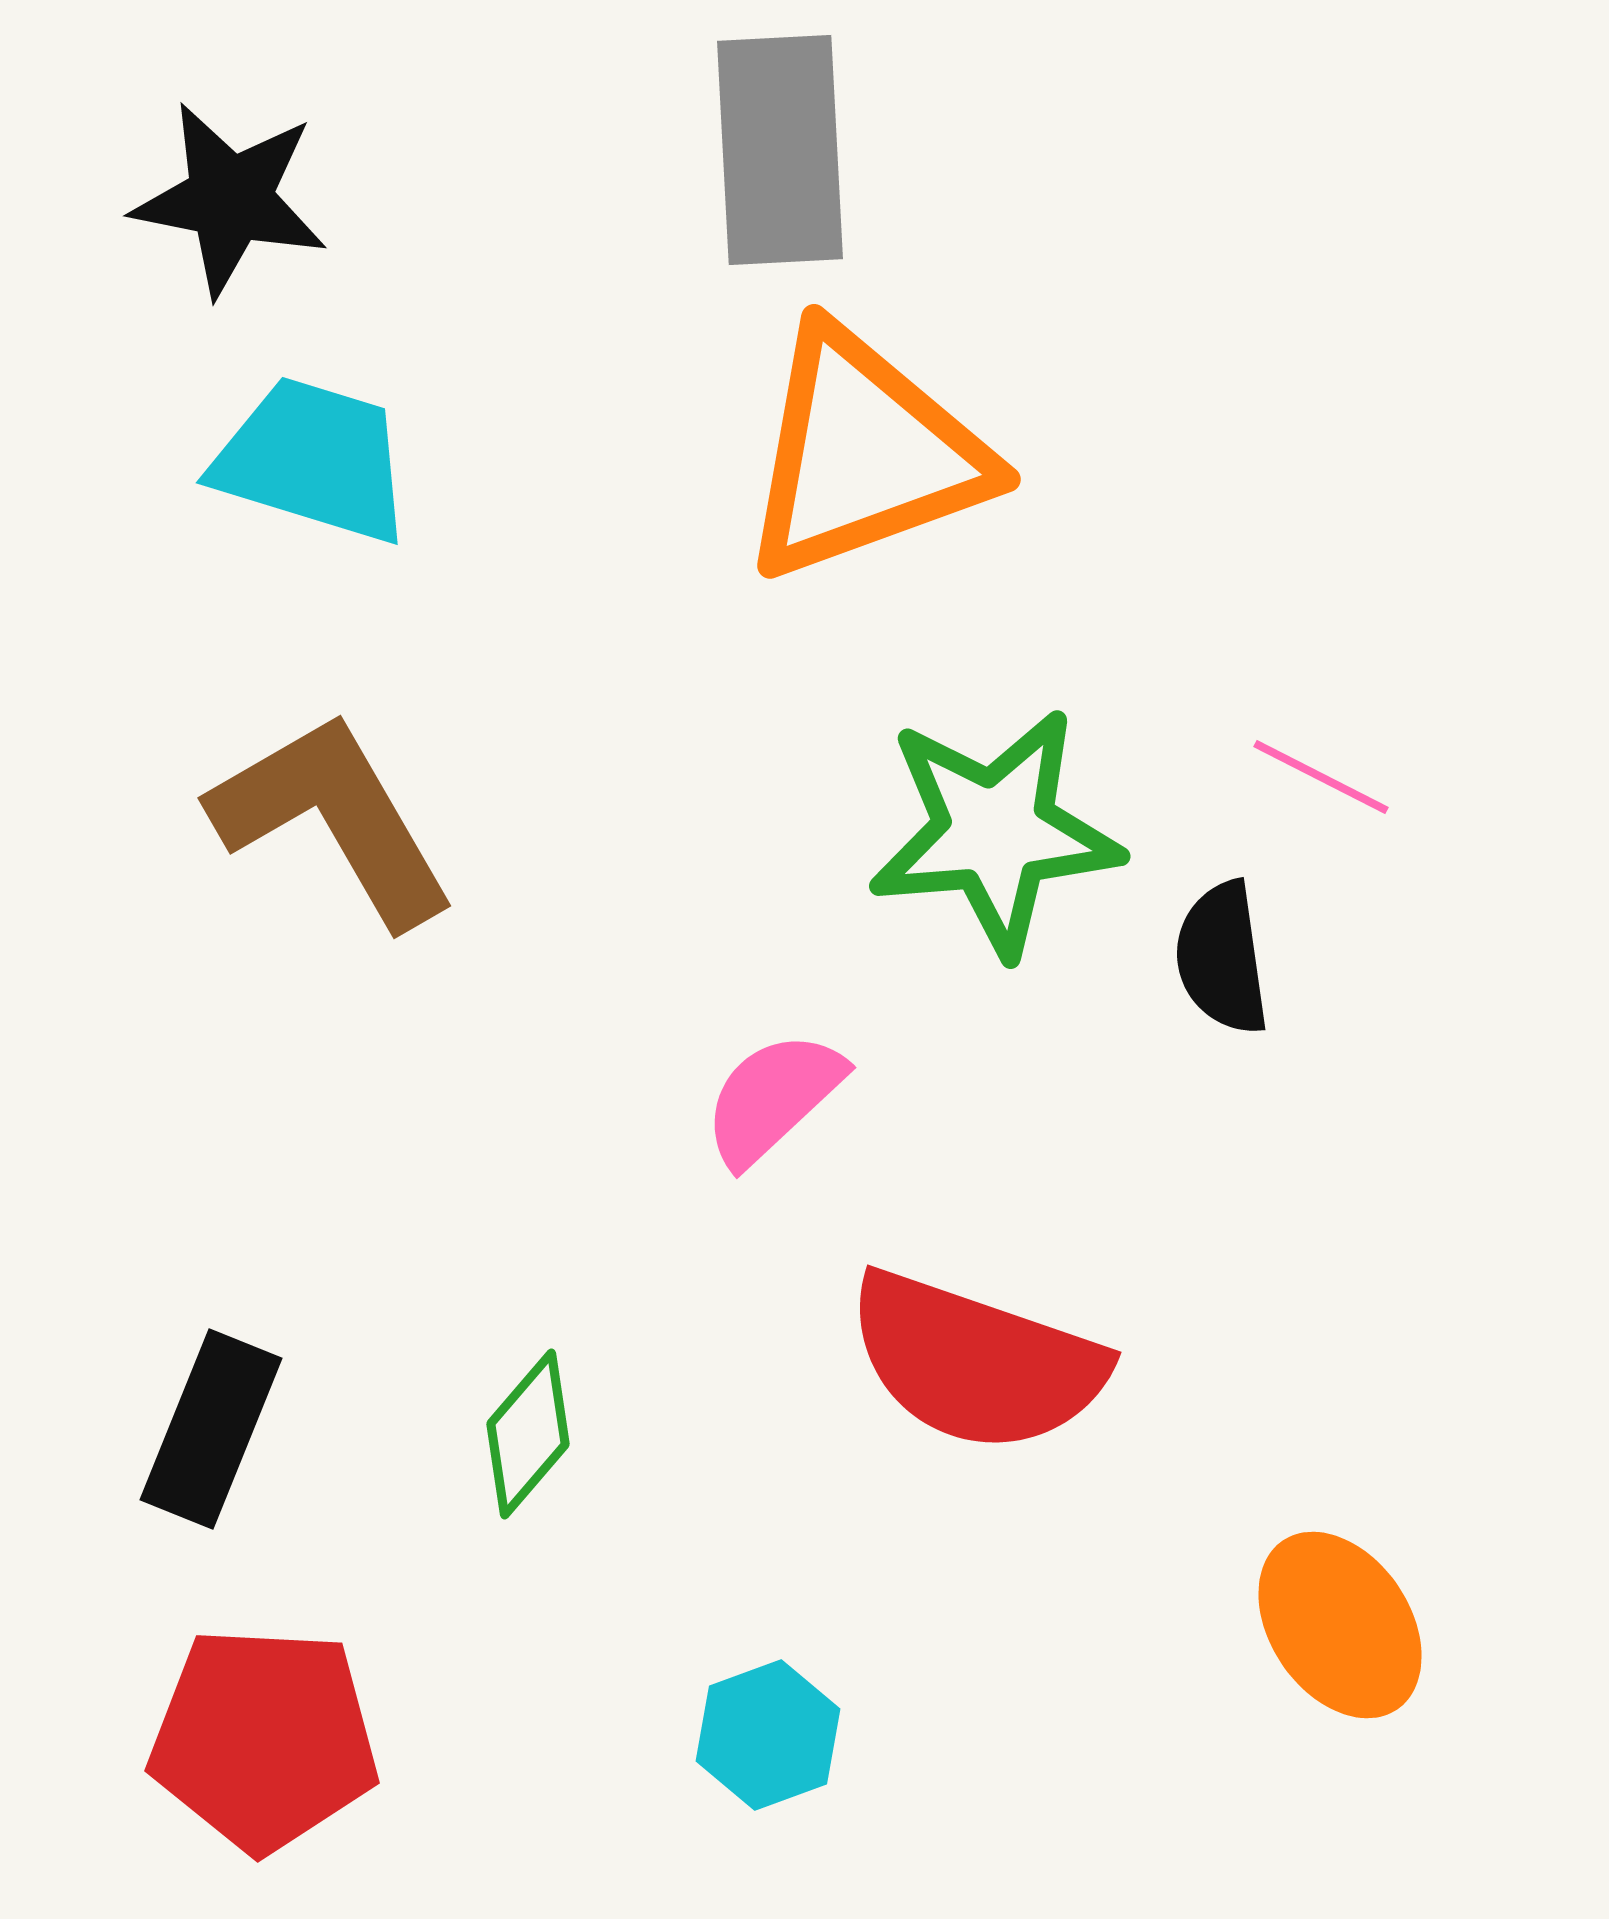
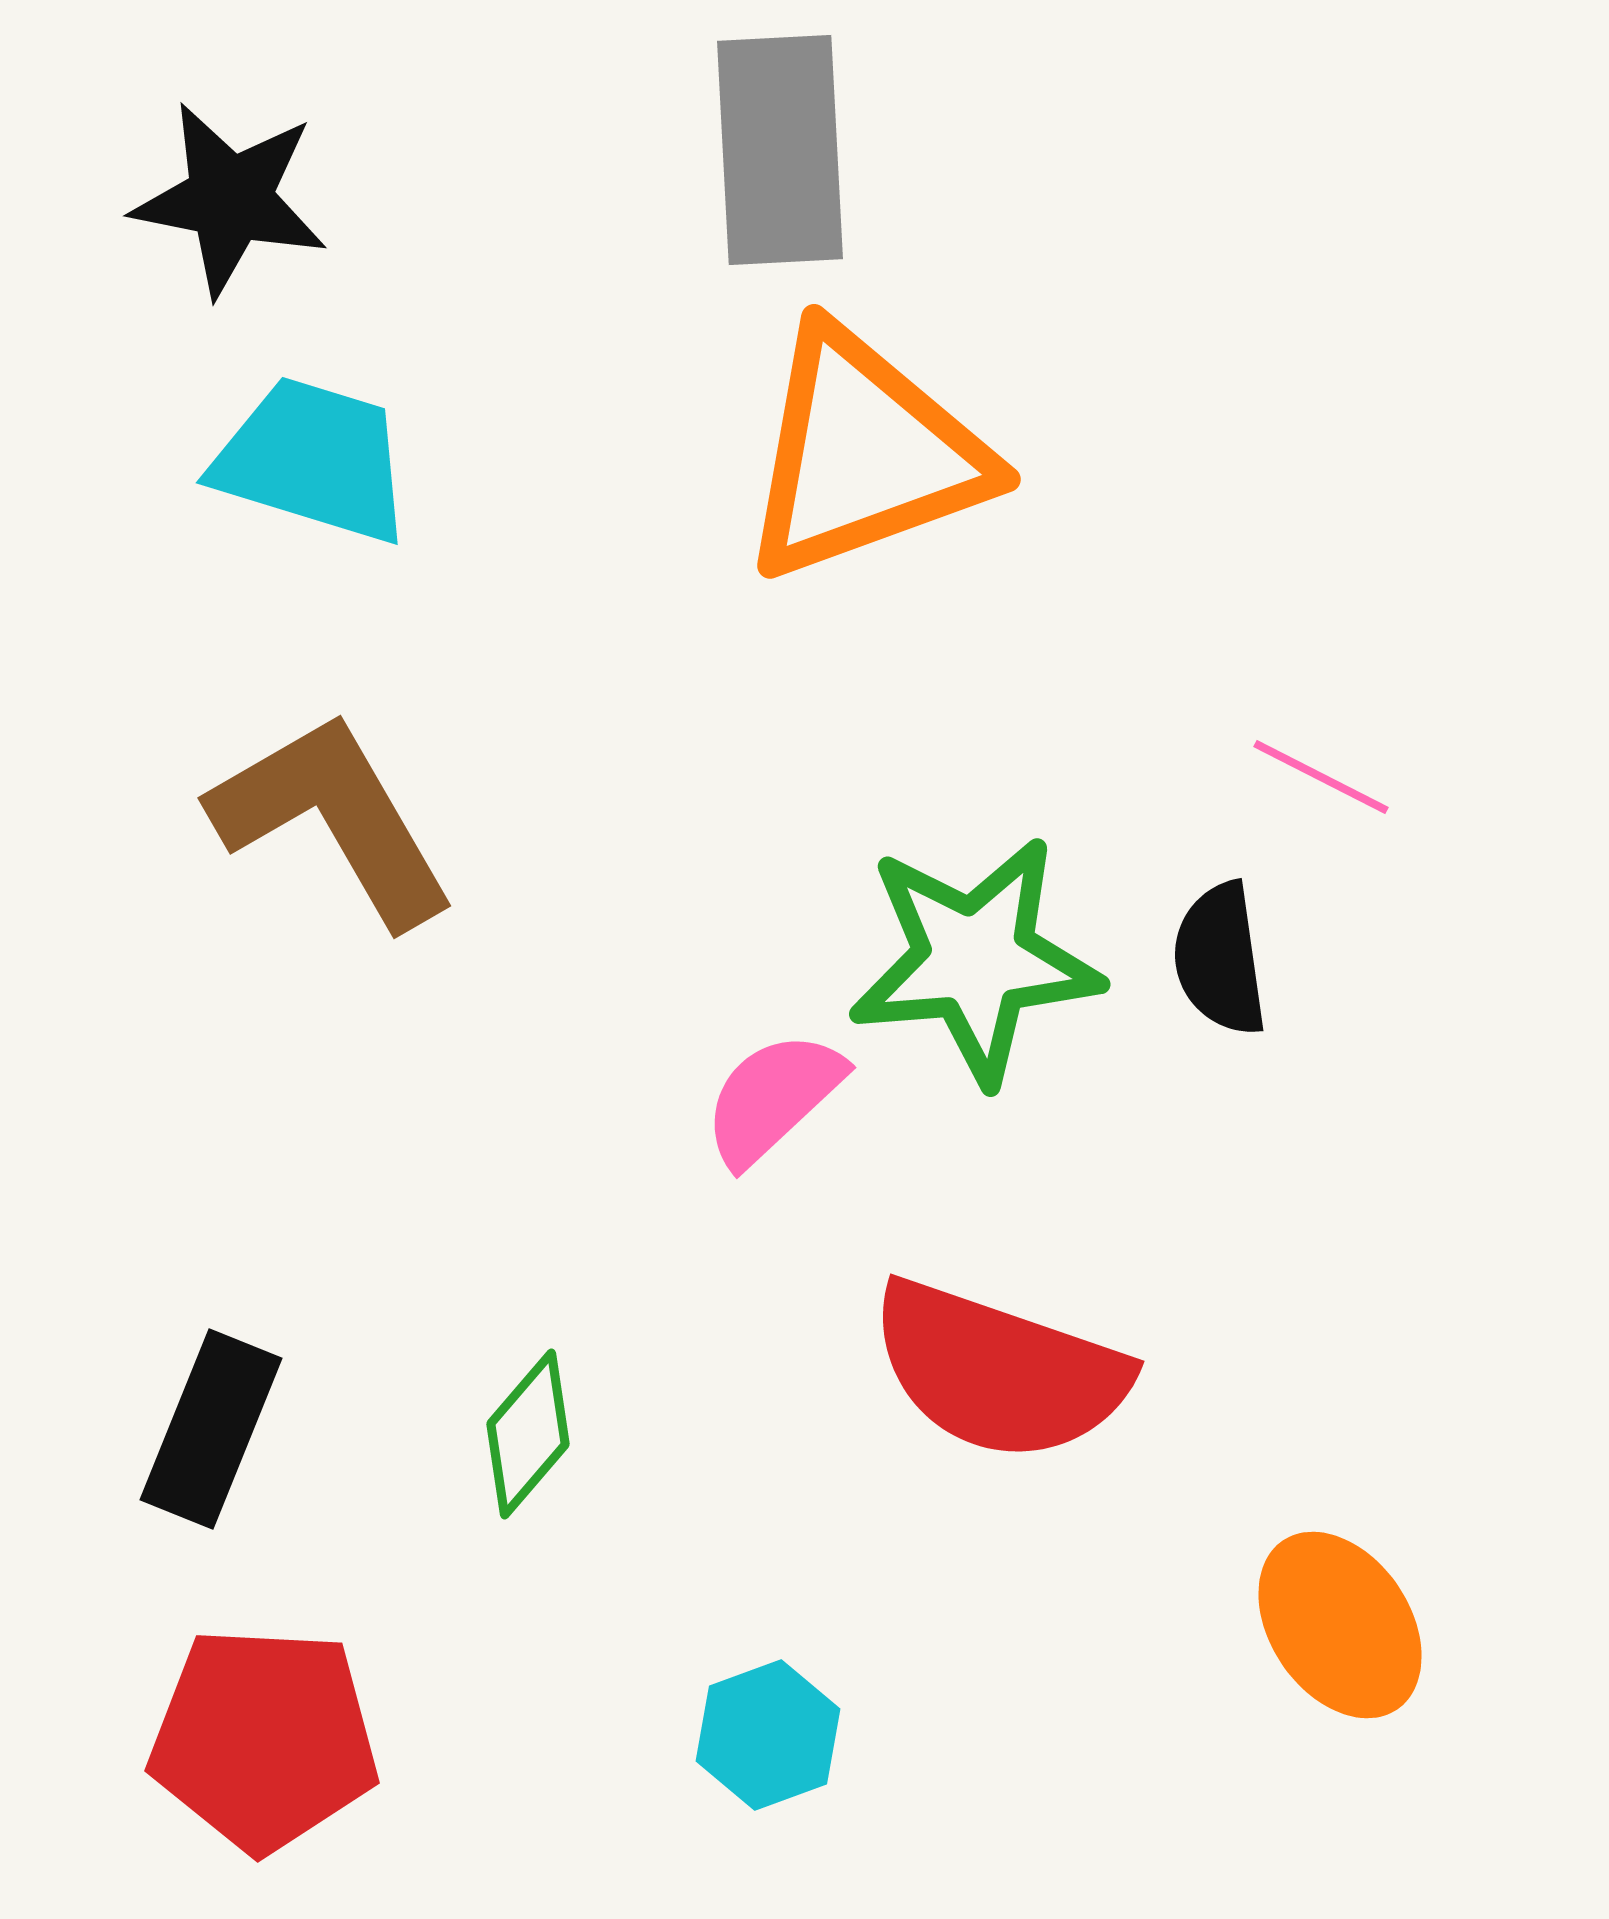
green star: moved 20 px left, 128 px down
black semicircle: moved 2 px left, 1 px down
red semicircle: moved 23 px right, 9 px down
